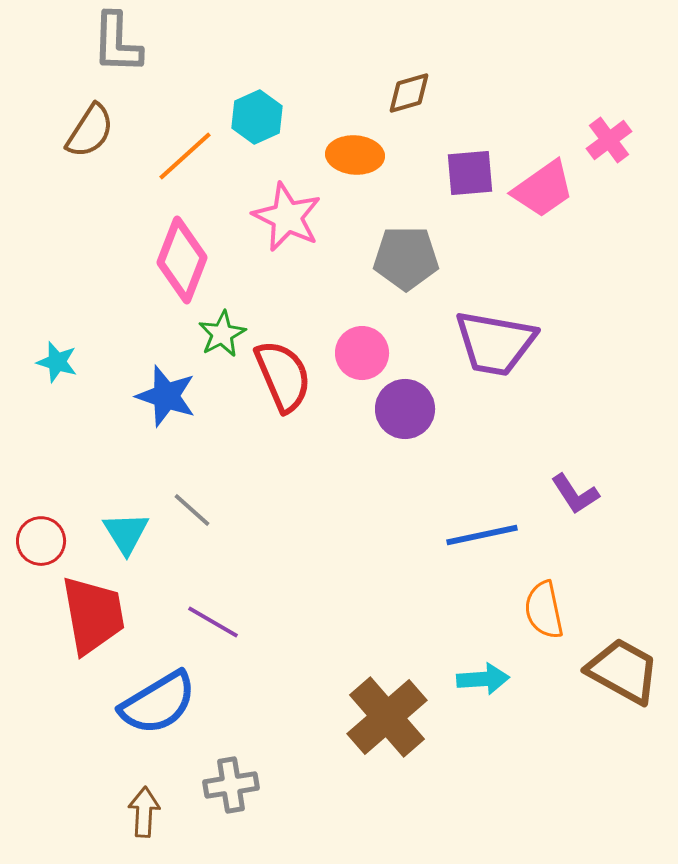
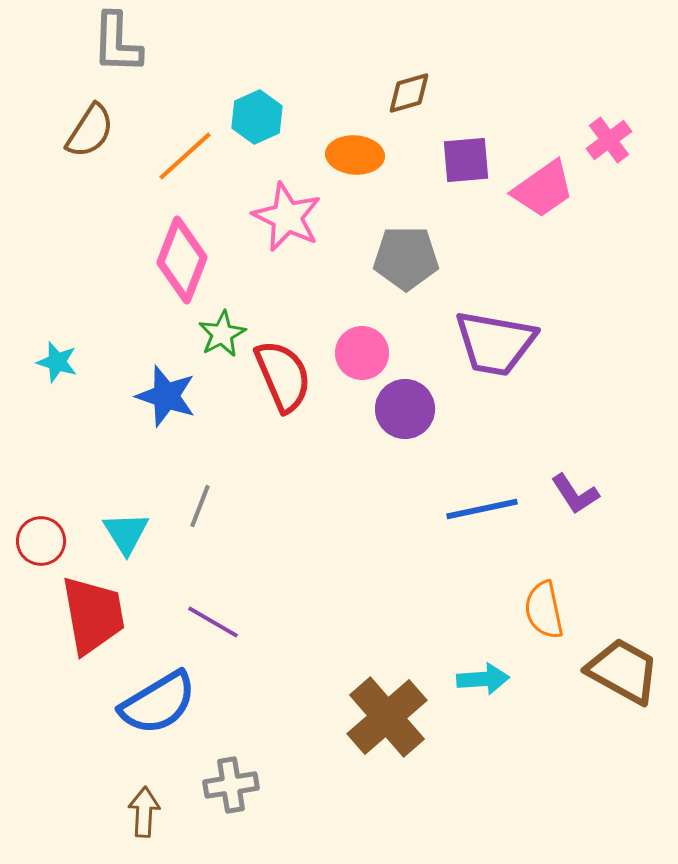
purple square: moved 4 px left, 13 px up
gray line: moved 8 px right, 4 px up; rotated 69 degrees clockwise
blue line: moved 26 px up
